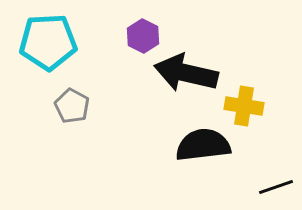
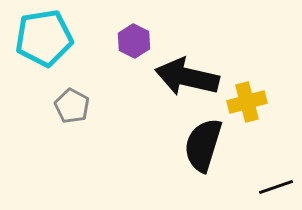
purple hexagon: moved 9 px left, 5 px down
cyan pentagon: moved 4 px left, 4 px up; rotated 6 degrees counterclockwise
black arrow: moved 1 px right, 4 px down
yellow cross: moved 3 px right, 4 px up; rotated 24 degrees counterclockwise
black semicircle: rotated 66 degrees counterclockwise
